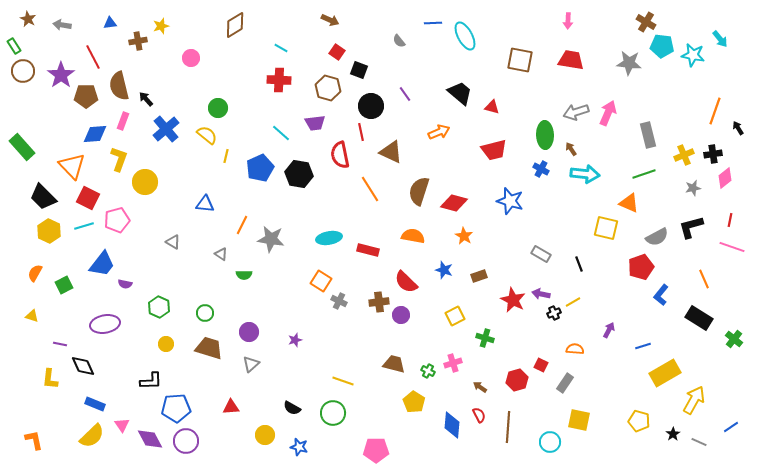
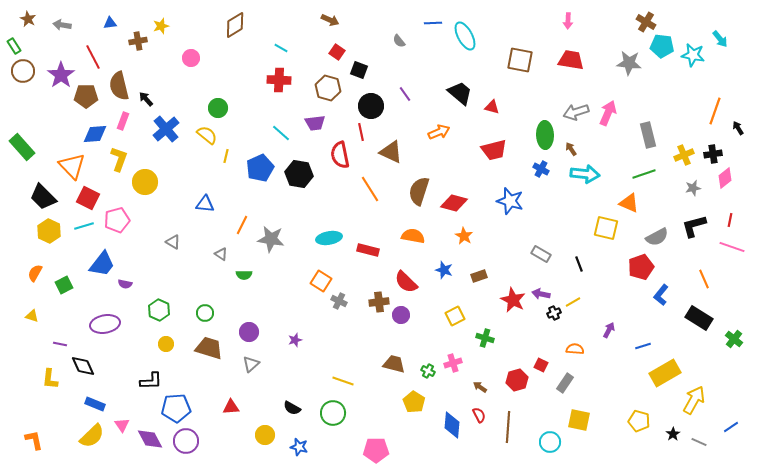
black L-shape at (691, 227): moved 3 px right, 1 px up
green hexagon at (159, 307): moved 3 px down
